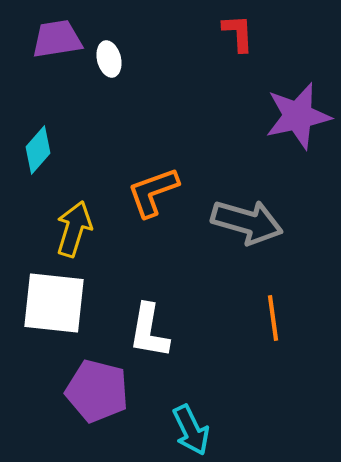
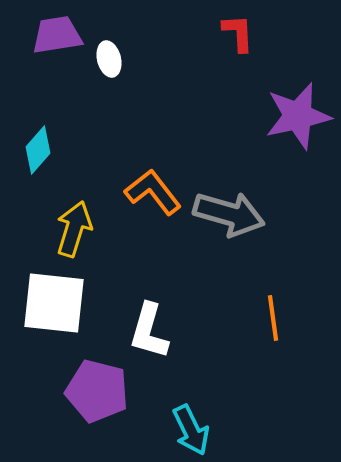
purple trapezoid: moved 4 px up
orange L-shape: rotated 72 degrees clockwise
gray arrow: moved 18 px left, 8 px up
white L-shape: rotated 6 degrees clockwise
